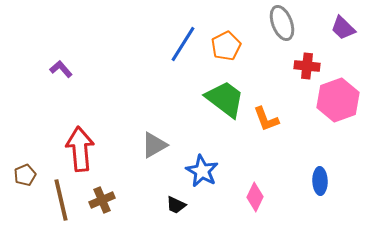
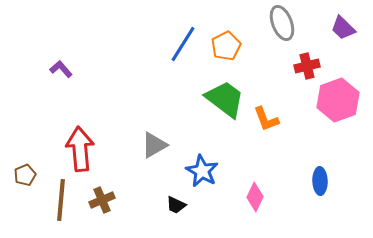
red cross: rotated 20 degrees counterclockwise
brown line: rotated 18 degrees clockwise
